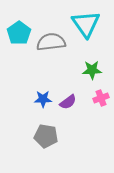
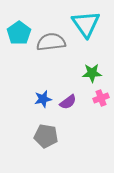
green star: moved 3 px down
blue star: rotated 12 degrees counterclockwise
